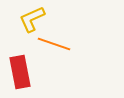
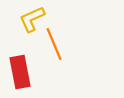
orange line: rotated 48 degrees clockwise
